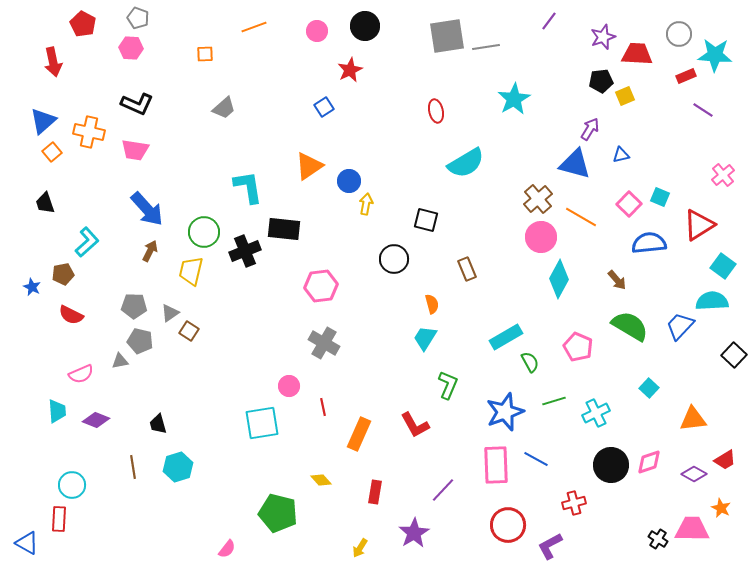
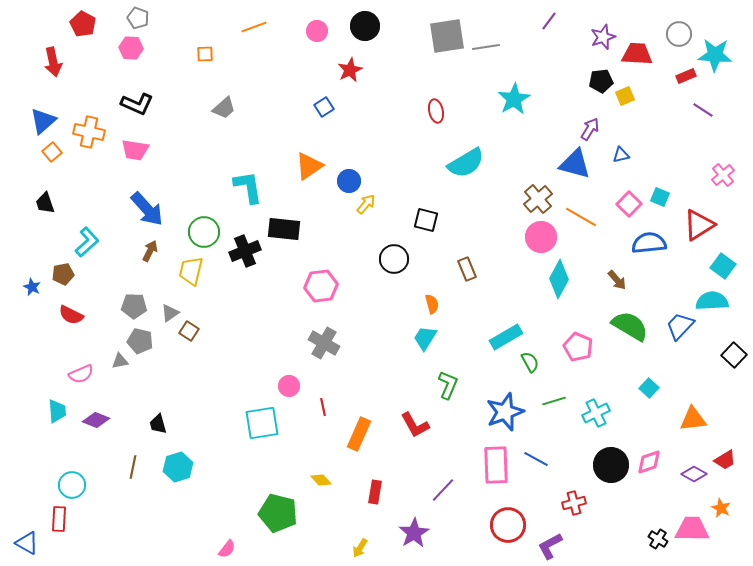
yellow arrow at (366, 204): rotated 30 degrees clockwise
brown line at (133, 467): rotated 20 degrees clockwise
